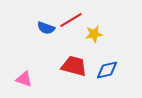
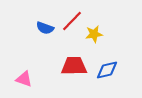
red line: moved 1 px right, 1 px down; rotated 15 degrees counterclockwise
blue semicircle: moved 1 px left
red trapezoid: rotated 16 degrees counterclockwise
